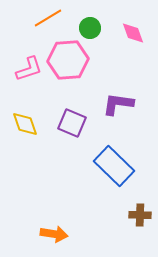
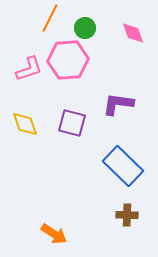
orange line: moved 2 px right; rotated 32 degrees counterclockwise
green circle: moved 5 px left
purple square: rotated 8 degrees counterclockwise
blue rectangle: moved 9 px right
brown cross: moved 13 px left
orange arrow: rotated 24 degrees clockwise
